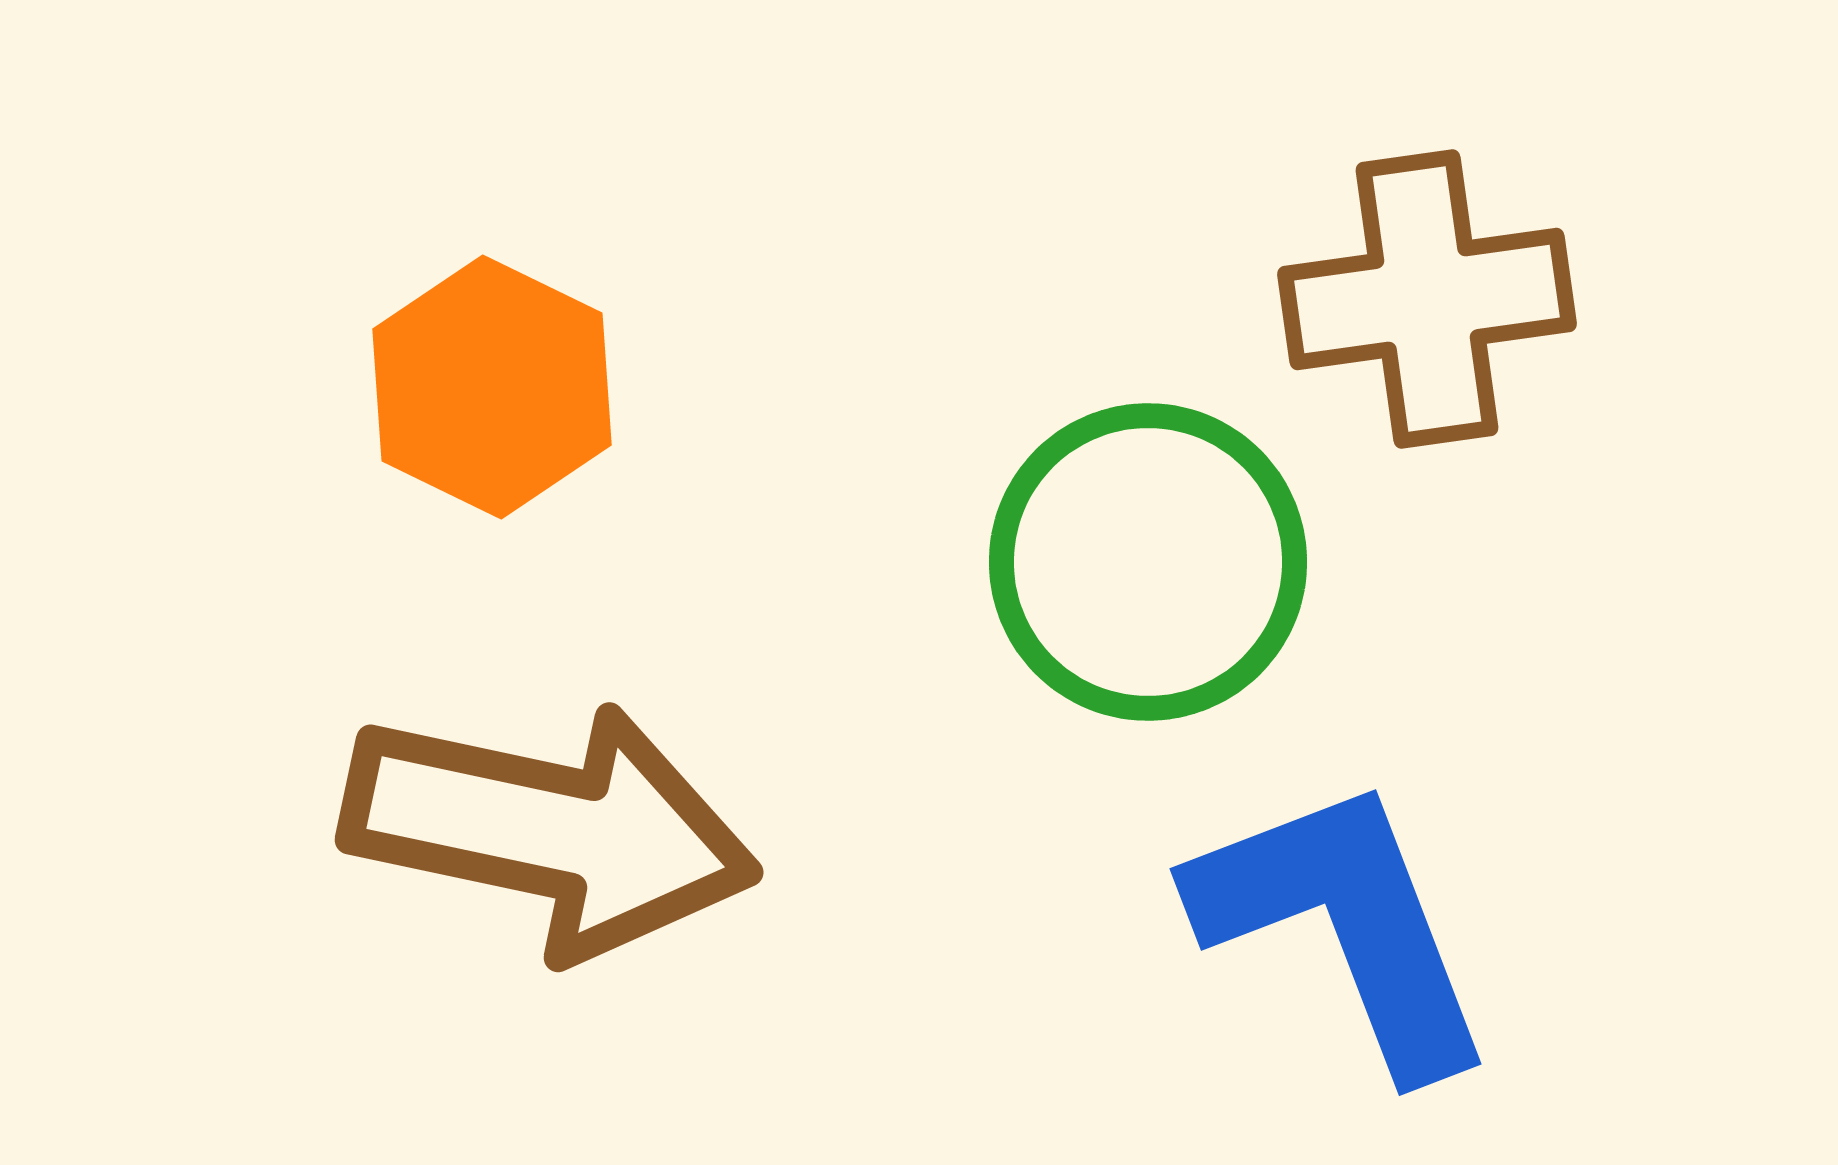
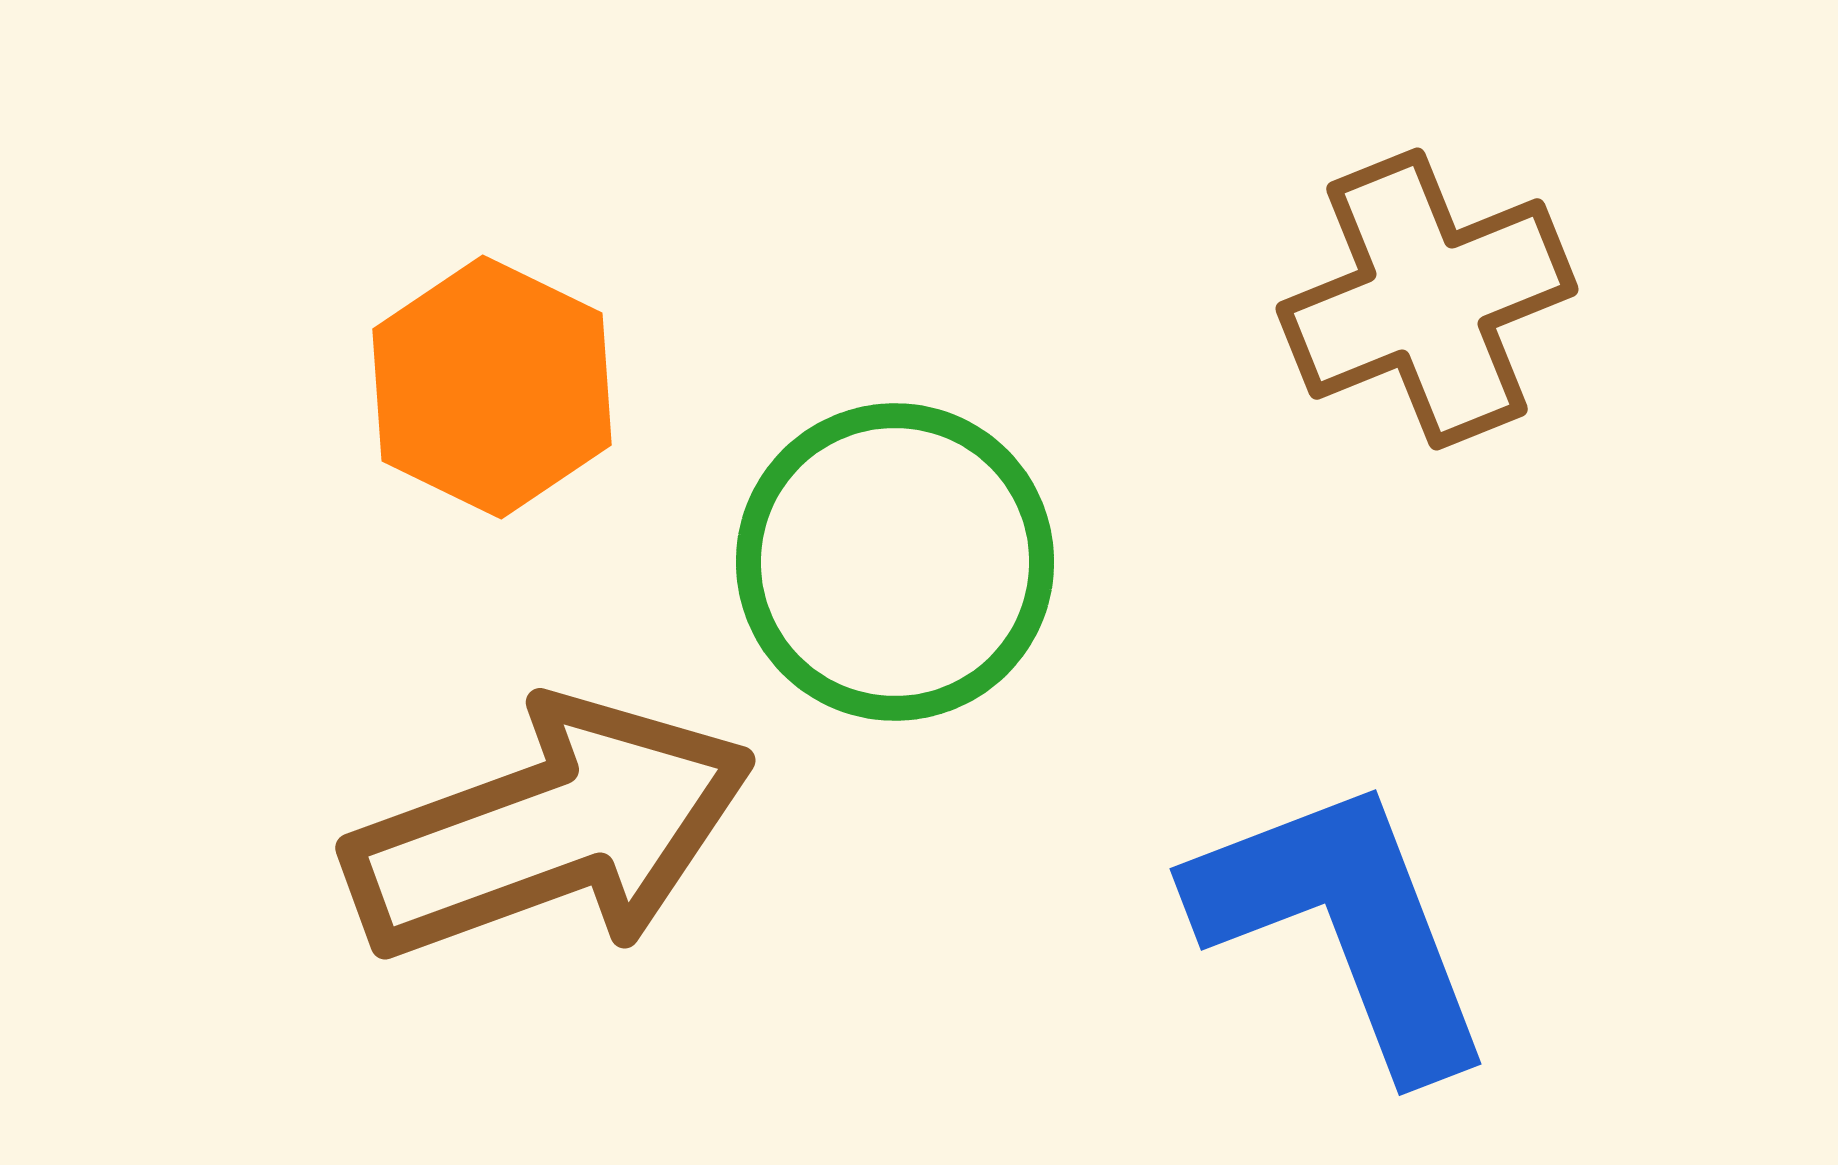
brown cross: rotated 14 degrees counterclockwise
green circle: moved 253 px left
brown arrow: rotated 32 degrees counterclockwise
